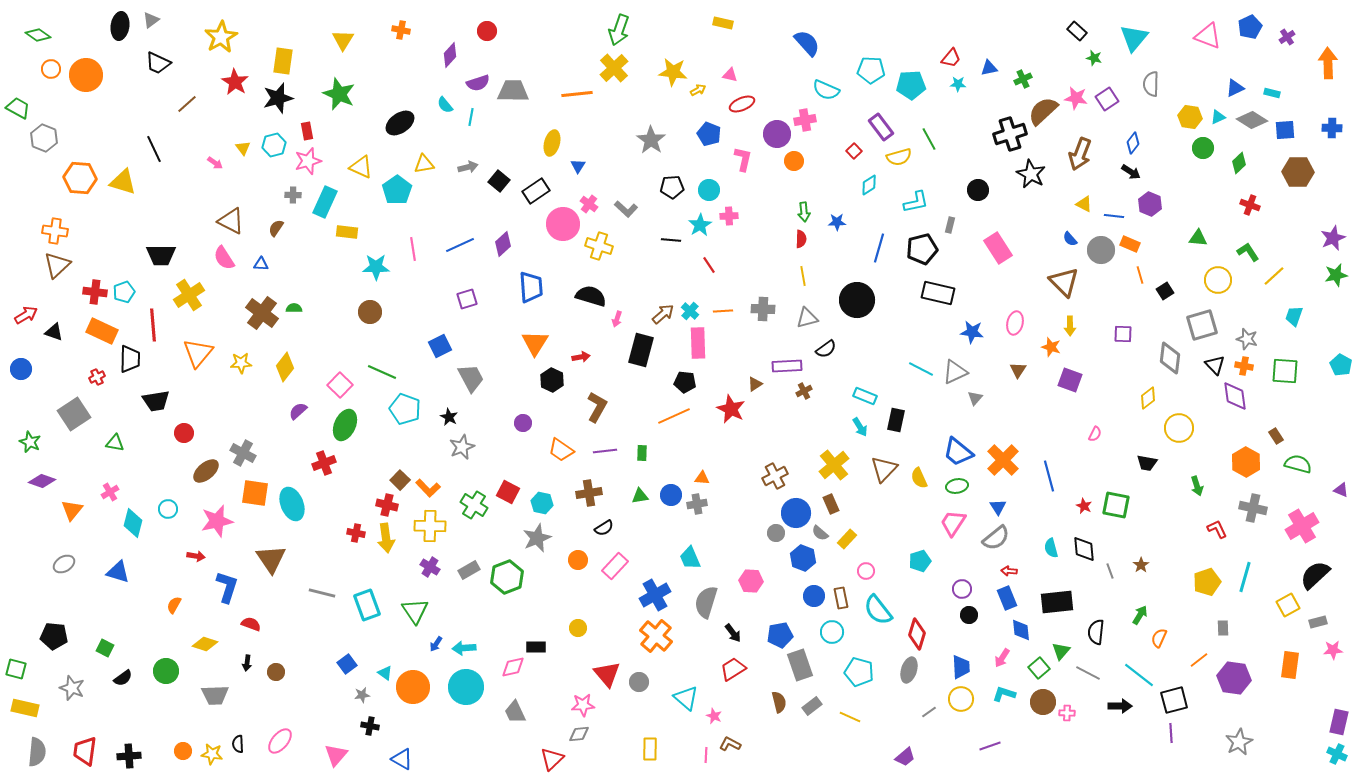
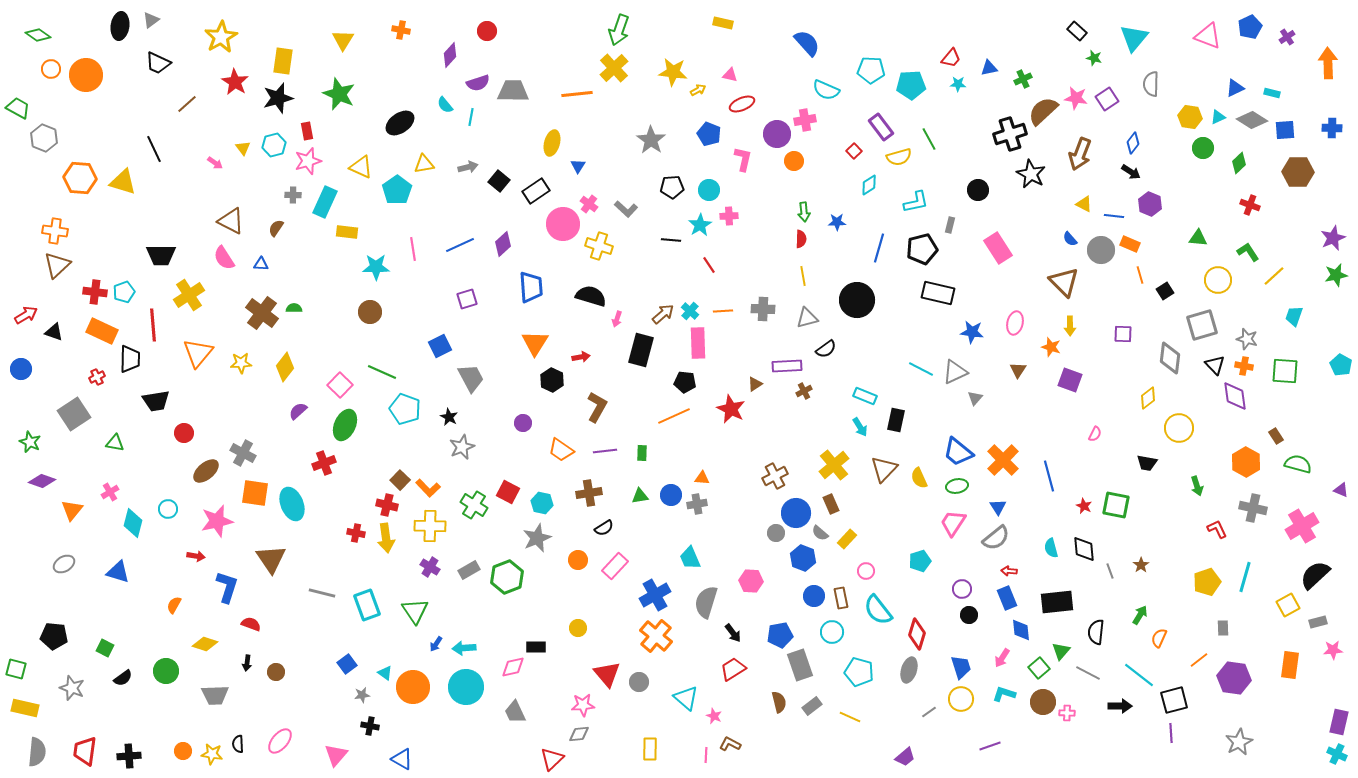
blue trapezoid at (961, 667): rotated 15 degrees counterclockwise
